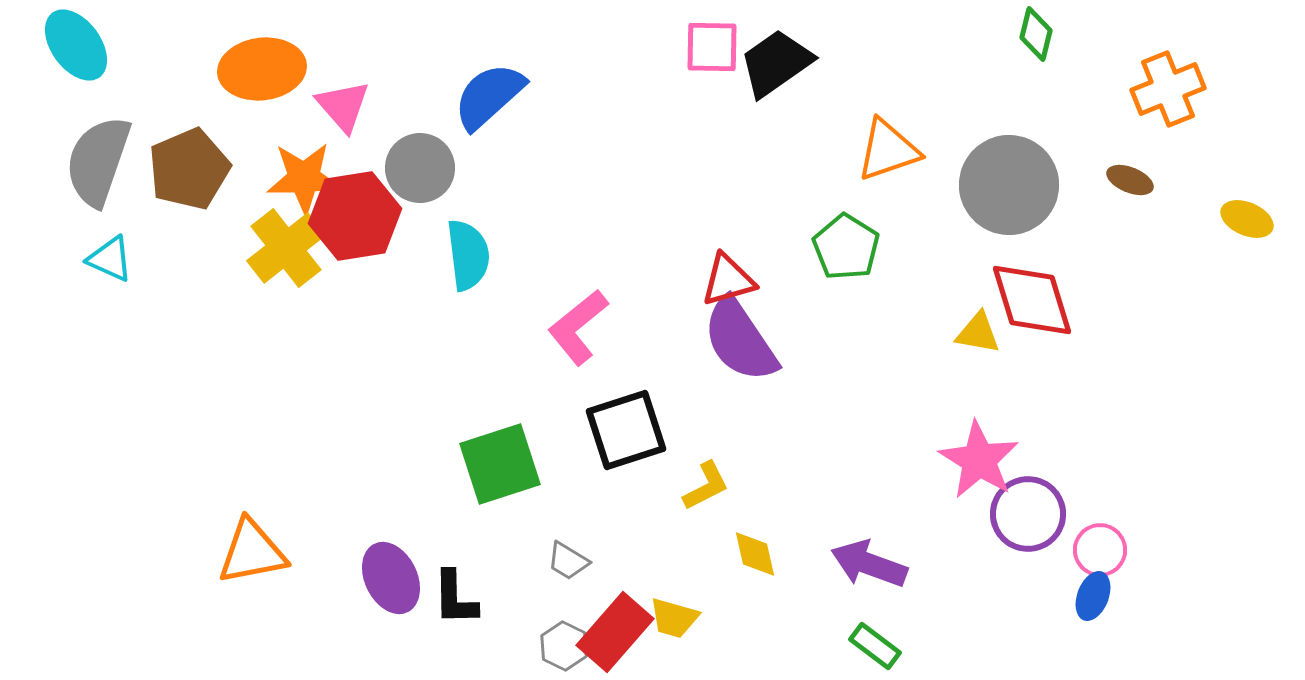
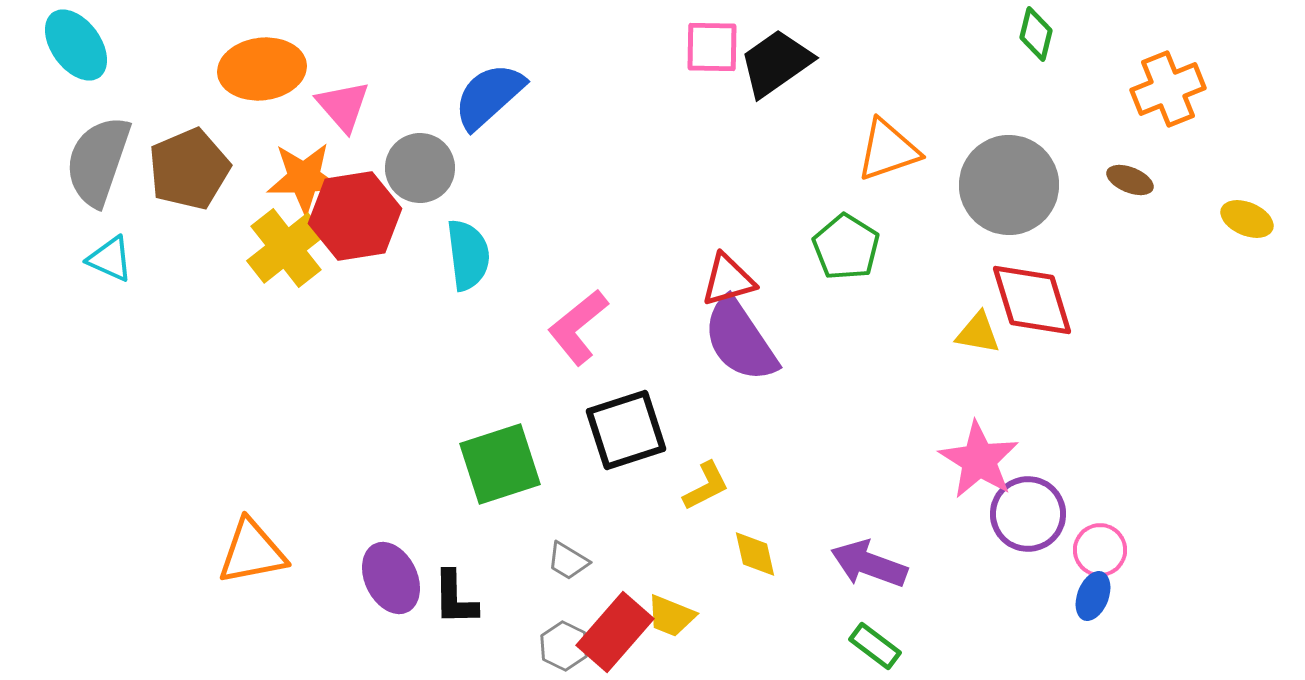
yellow trapezoid at (674, 618): moved 3 px left, 2 px up; rotated 6 degrees clockwise
